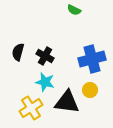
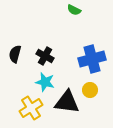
black semicircle: moved 3 px left, 2 px down
